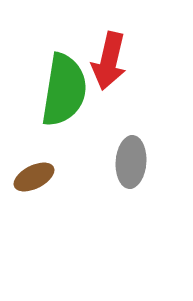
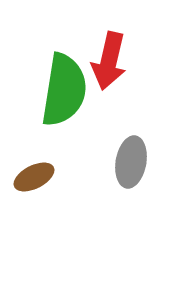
gray ellipse: rotated 6 degrees clockwise
